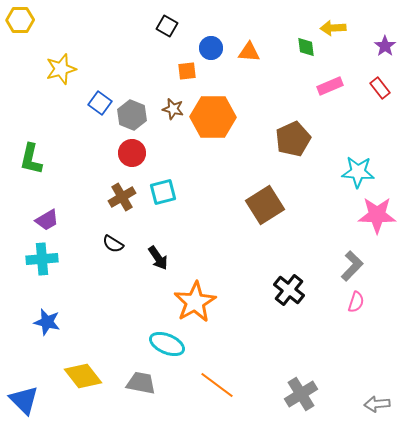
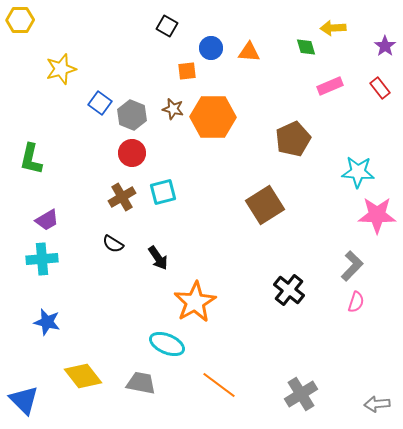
green diamond: rotated 10 degrees counterclockwise
orange line: moved 2 px right
